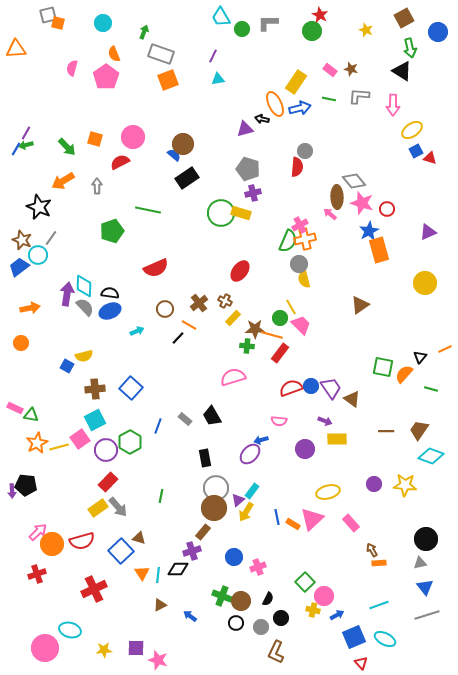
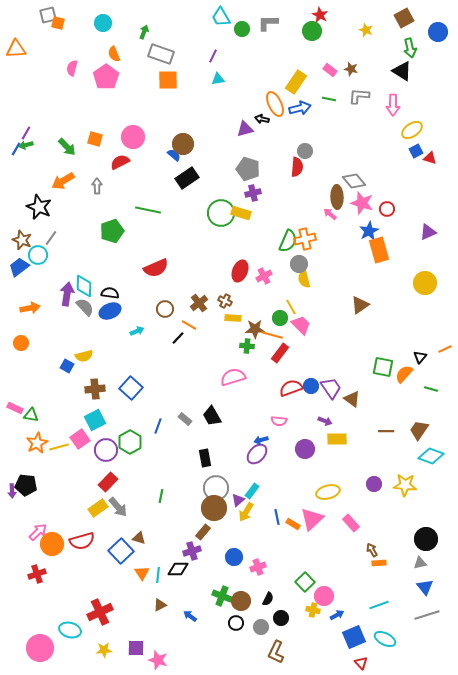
orange square at (168, 80): rotated 20 degrees clockwise
pink cross at (300, 225): moved 36 px left, 51 px down
red ellipse at (240, 271): rotated 15 degrees counterclockwise
yellow rectangle at (233, 318): rotated 49 degrees clockwise
purple ellipse at (250, 454): moved 7 px right
red cross at (94, 589): moved 6 px right, 23 px down
pink circle at (45, 648): moved 5 px left
